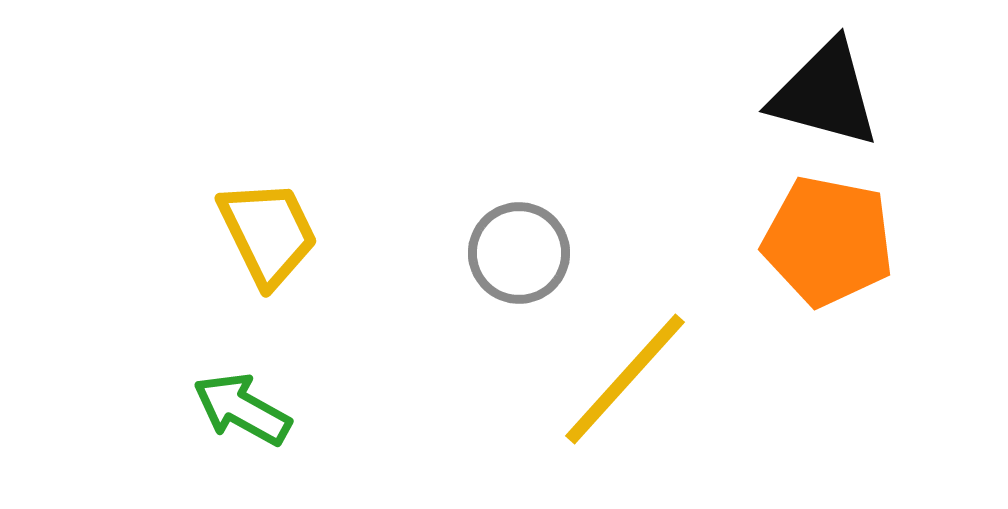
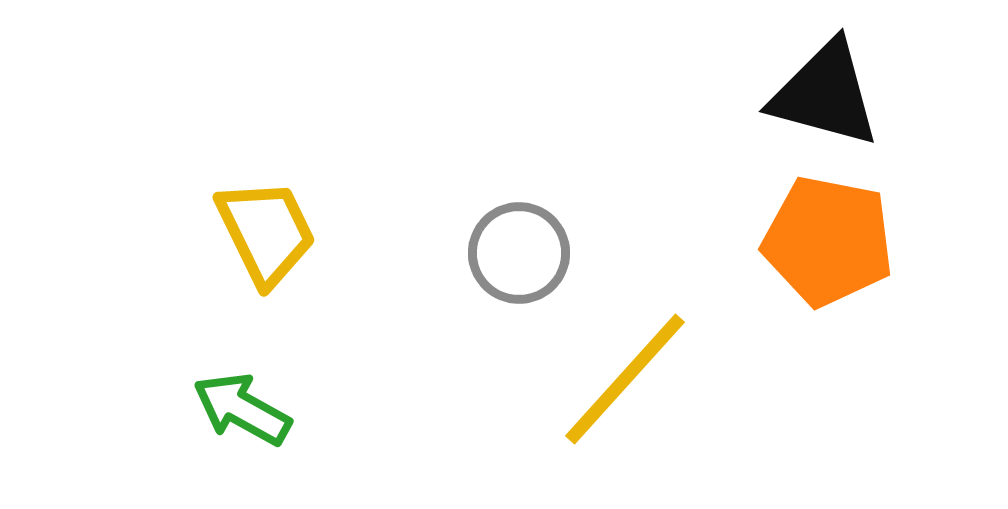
yellow trapezoid: moved 2 px left, 1 px up
